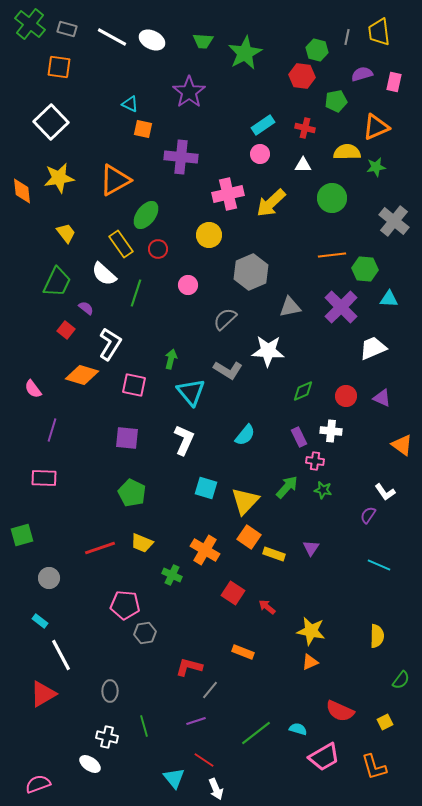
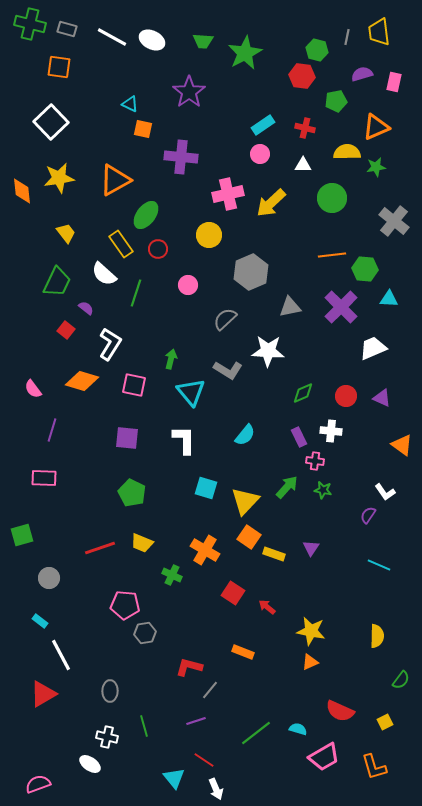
green cross at (30, 24): rotated 24 degrees counterclockwise
orange diamond at (82, 375): moved 6 px down
green diamond at (303, 391): moved 2 px down
white L-shape at (184, 440): rotated 24 degrees counterclockwise
